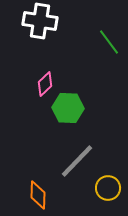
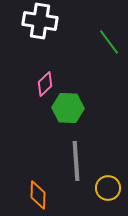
gray line: moved 1 px left; rotated 48 degrees counterclockwise
